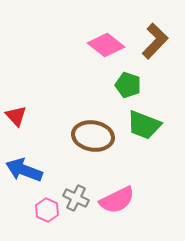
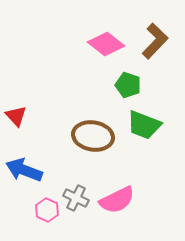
pink diamond: moved 1 px up
